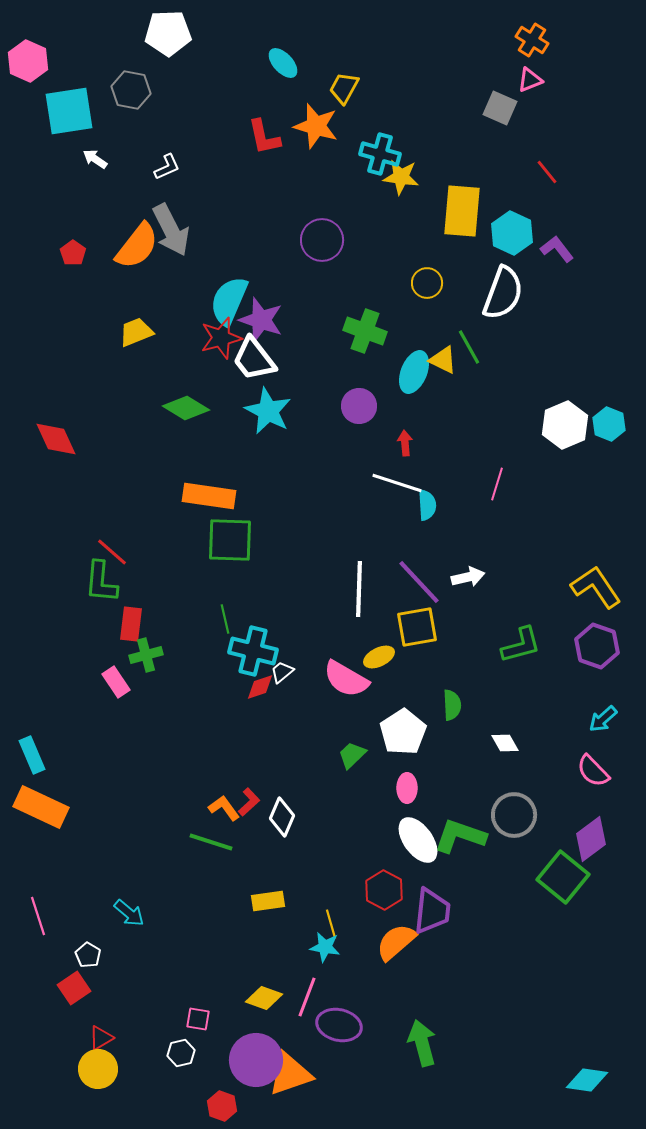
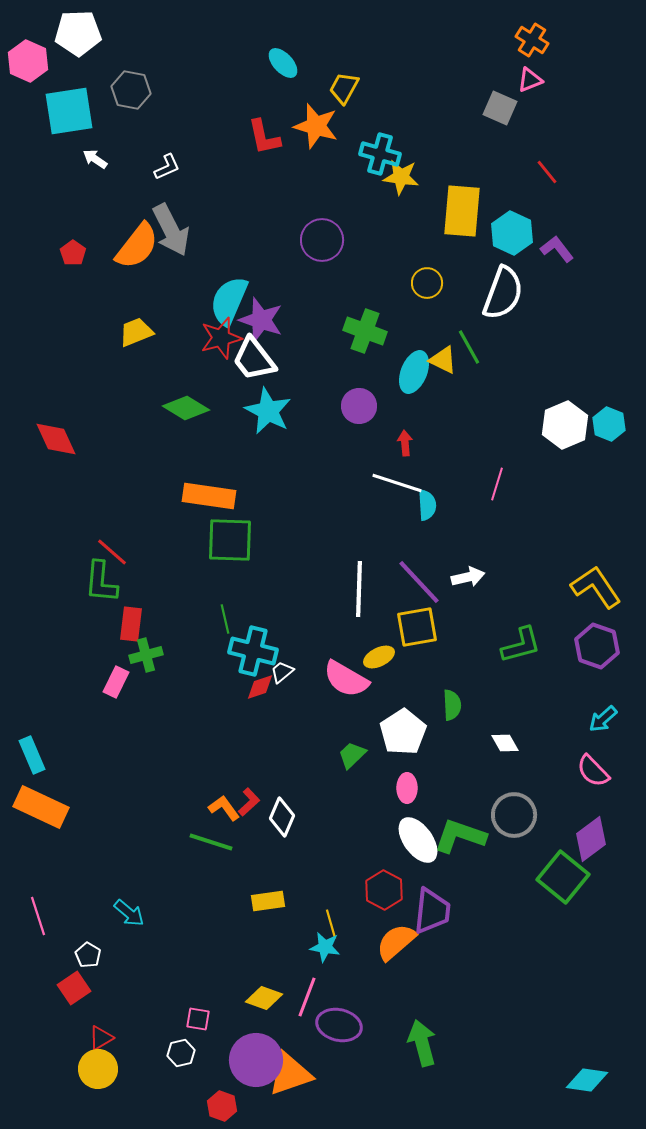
white pentagon at (168, 33): moved 90 px left
pink rectangle at (116, 682): rotated 60 degrees clockwise
